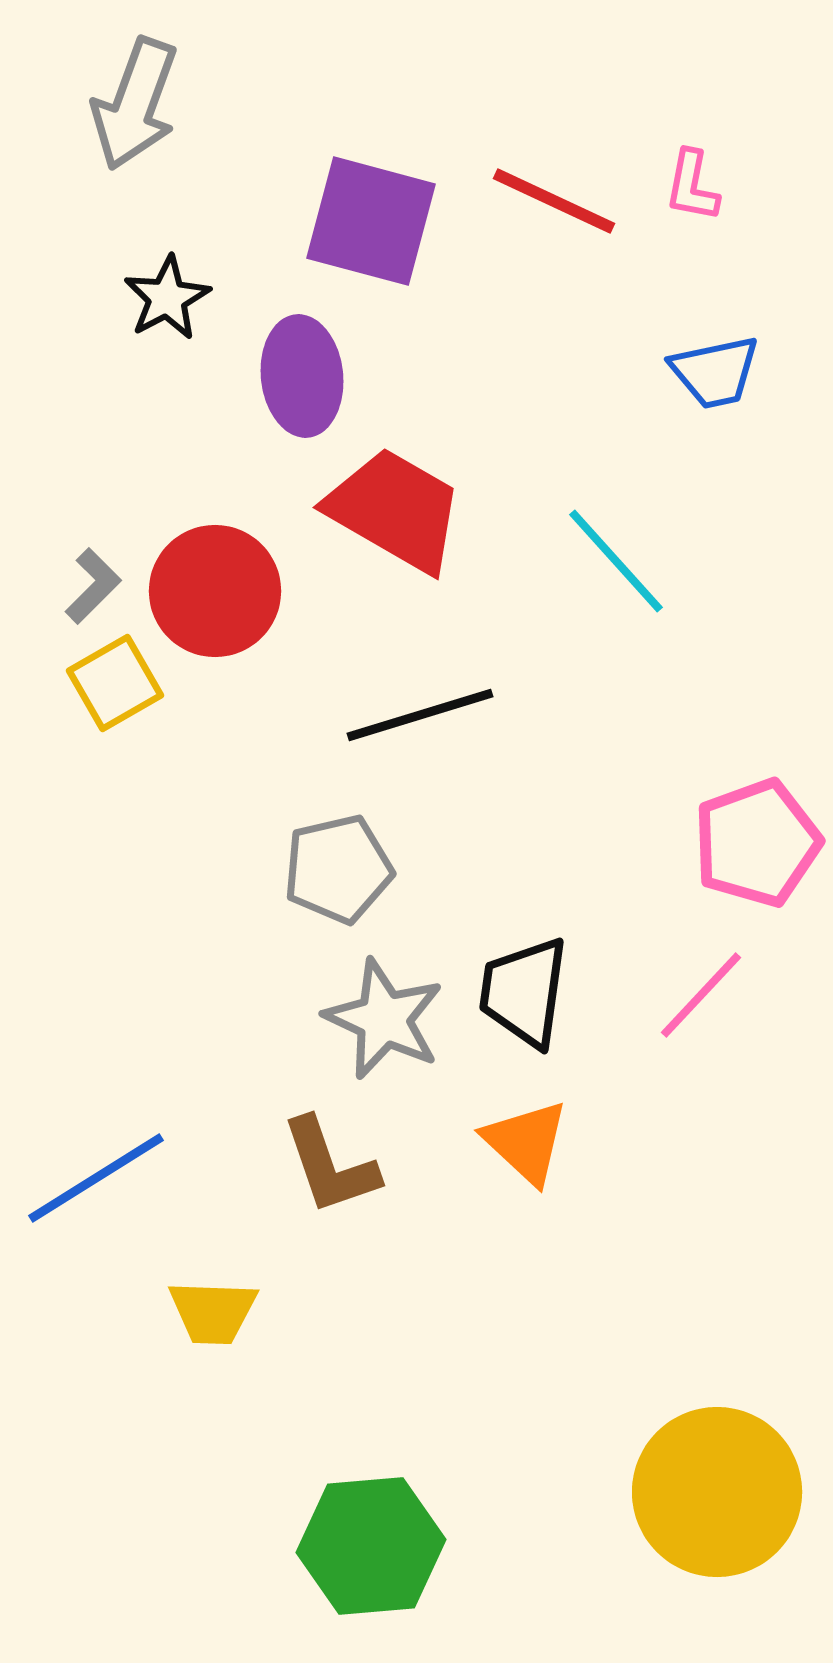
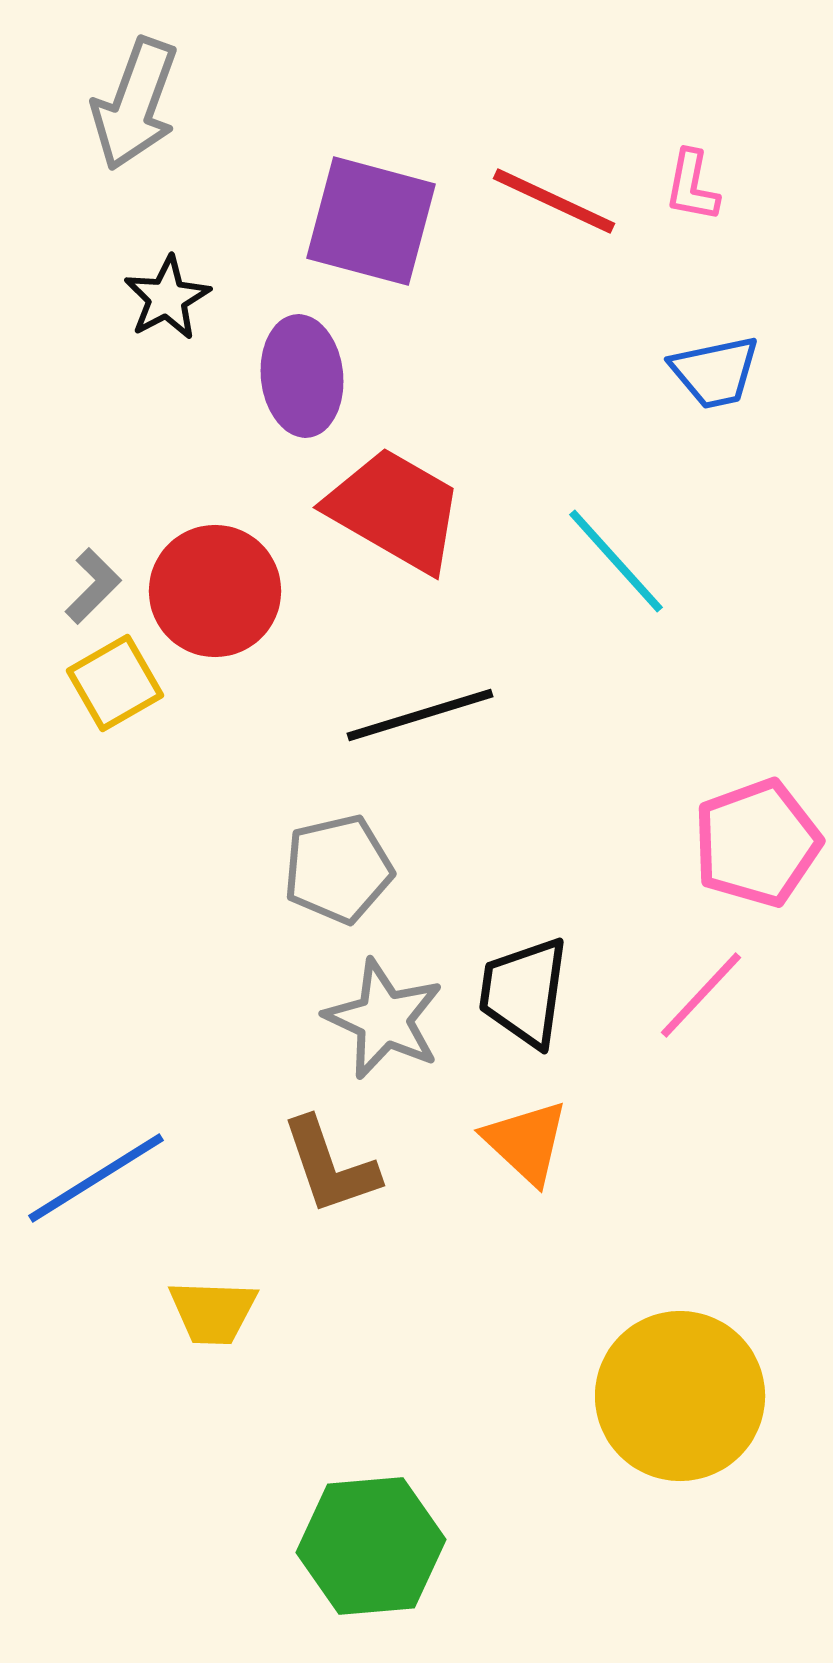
yellow circle: moved 37 px left, 96 px up
